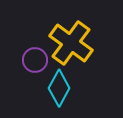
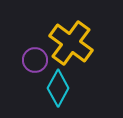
cyan diamond: moved 1 px left
